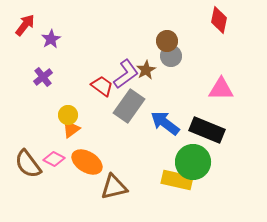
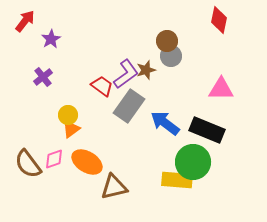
red arrow: moved 4 px up
brown star: rotated 12 degrees clockwise
pink diamond: rotated 45 degrees counterclockwise
yellow rectangle: rotated 8 degrees counterclockwise
